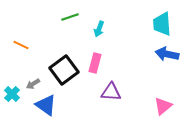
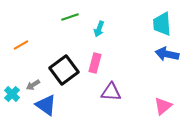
orange line: rotated 56 degrees counterclockwise
gray arrow: moved 1 px down
